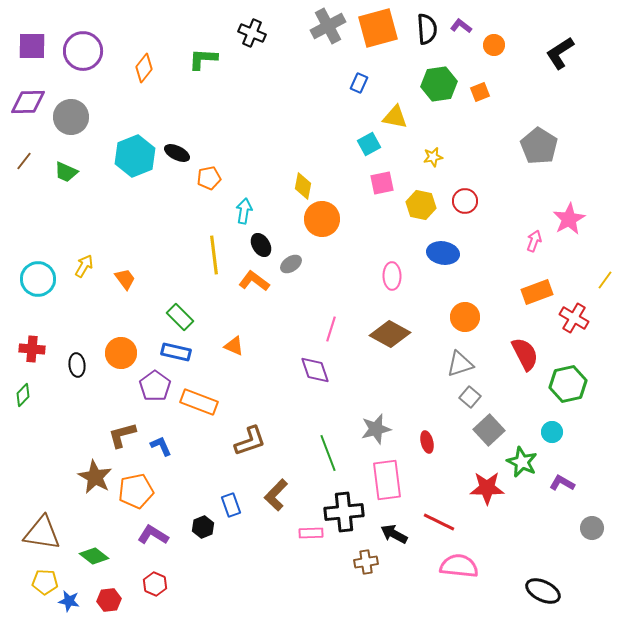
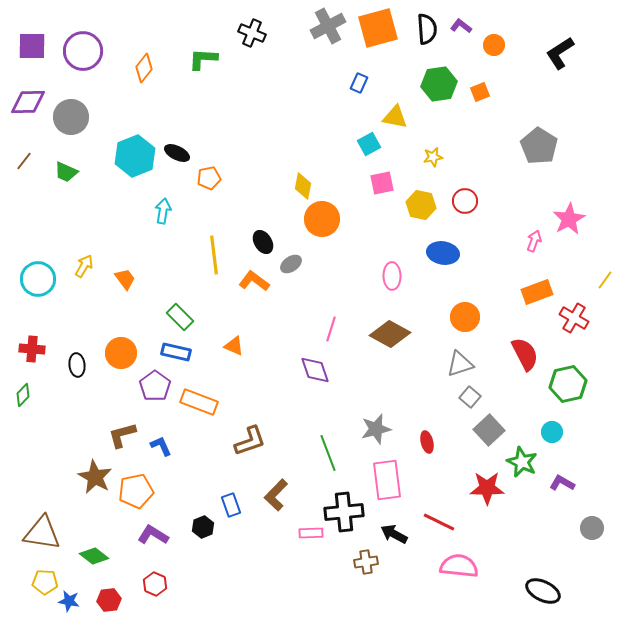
cyan arrow at (244, 211): moved 81 px left
black ellipse at (261, 245): moved 2 px right, 3 px up
